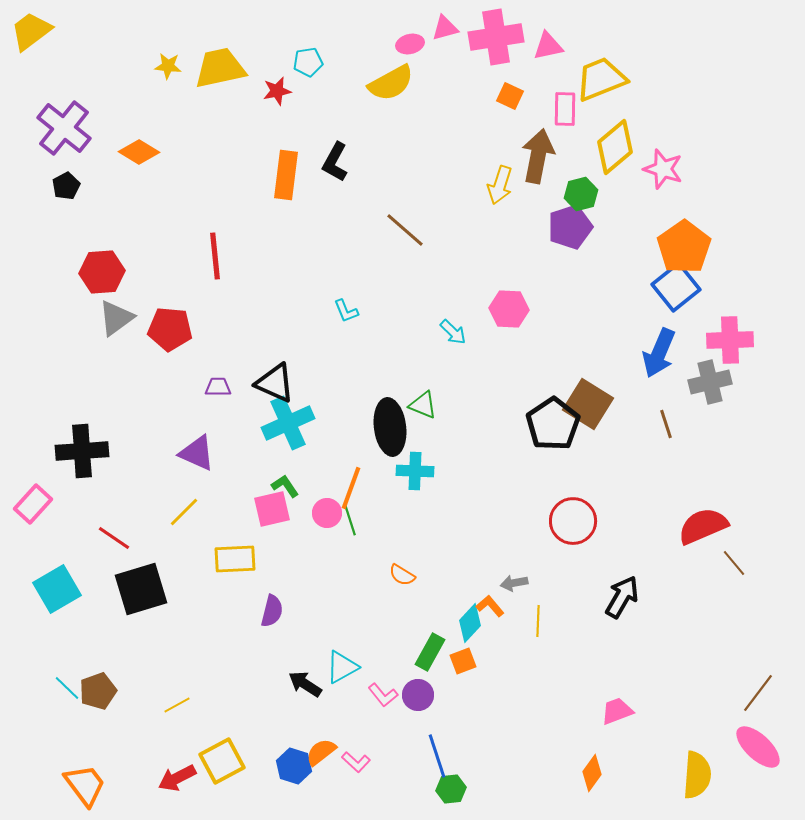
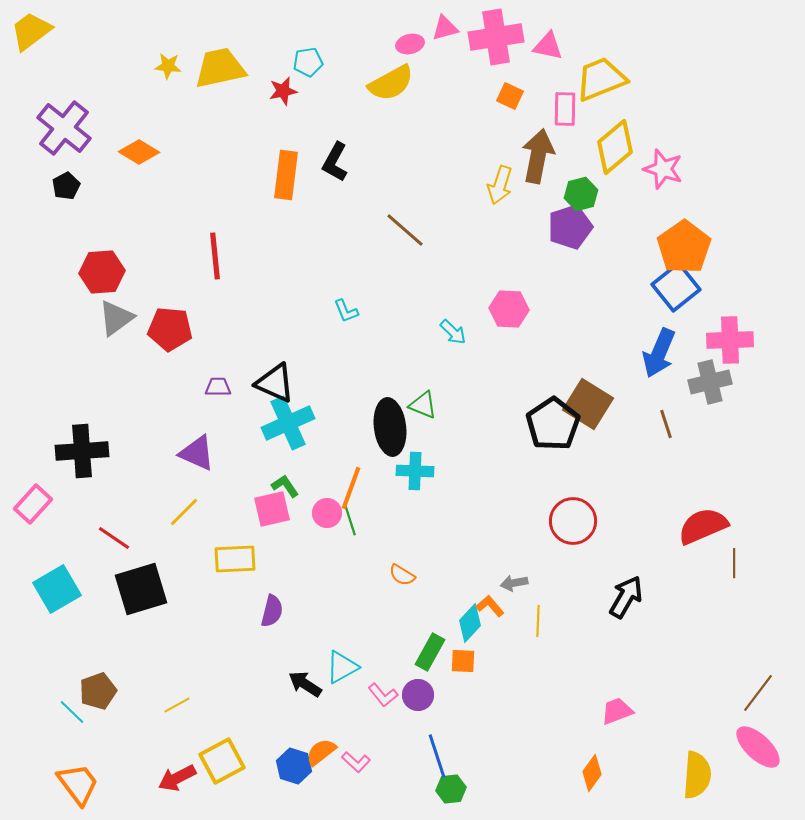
pink triangle at (548, 46): rotated 24 degrees clockwise
red star at (277, 91): moved 6 px right
brown line at (734, 563): rotated 40 degrees clockwise
black arrow at (622, 597): moved 4 px right
orange square at (463, 661): rotated 24 degrees clockwise
cyan line at (67, 688): moved 5 px right, 24 px down
orange trapezoid at (85, 785): moved 7 px left, 1 px up
